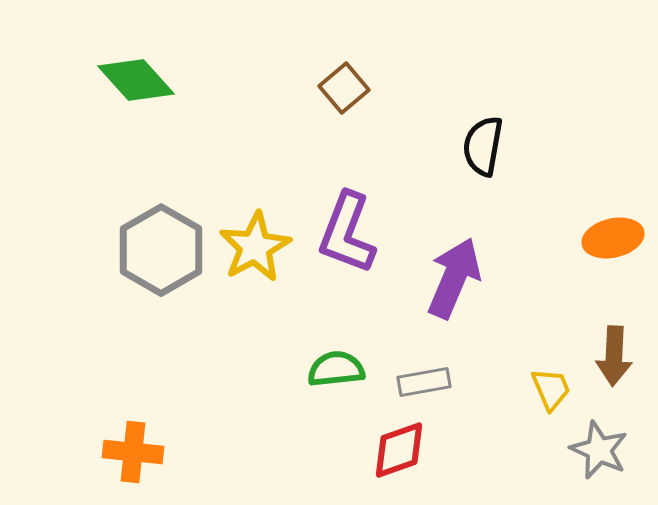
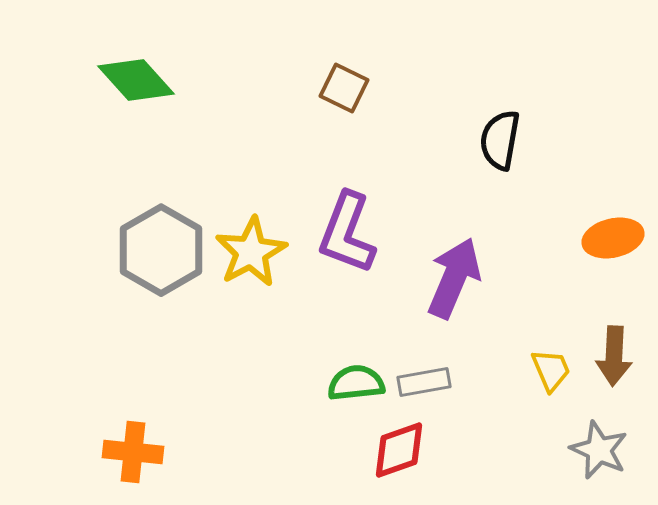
brown square: rotated 24 degrees counterclockwise
black semicircle: moved 17 px right, 6 px up
yellow star: moved 4 px left, 5 px down
green semicircle: moved 20 px right, 14 px down
yellow trapezoid: moved 19 px up
